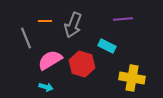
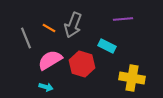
orange line: moved 4 px right, 7 px down; rotated 32 degrees clockwise
